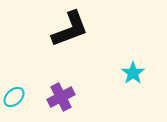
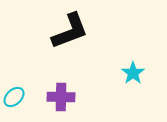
black L-shape: moved 2 px down
purple cross: rotated 28 degrees clockwise
